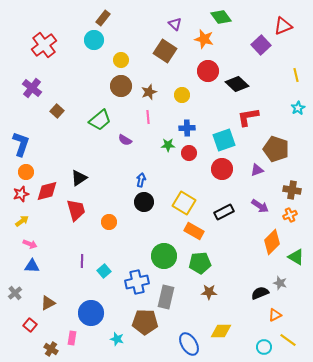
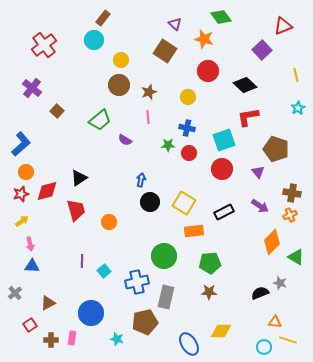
purple square at (261, 45): moved 1 px right, 5 px down
black diamond at (237, 84): moved 8 px right, 1 px down
brown circle at (121, 86): moved 2 px left, 1 px up
yellow circle at (182, 95): moved 6 px right, 2 px down
blue cross at (187, 128): rotated 14 degrees clockwise
blue L-shape at (21, 144): rotated 30 degrees clockwise
purple triangle at (257, 170): moved 1 px right, 2 px down; rotated 48 degrees counterclockwise
brown cross at (292, 190): moved 3 px down
black circle at (144, 202): moved 6 px right
orange rectangle at (194, 231): rotated 36 degrees counterclockwise
pink arrow at (30, 244): rotated 56 degrees clockwise
green pentagon at (200, 263): moved 10 px right
orange triangle at (275, 315): moved 7 px down; rotated 32 degrees clockwise
brown pentagon at (145, 322): rotated 15 degrees counterclockwise
red square at (30, 325): rotated 16 degrees clockwise
yellow line at (288, 340): rotated 18 degrees counterclockwise
brown cross at (51, 349): moved 9 px up; rotated 32 degrees counterclockwise
